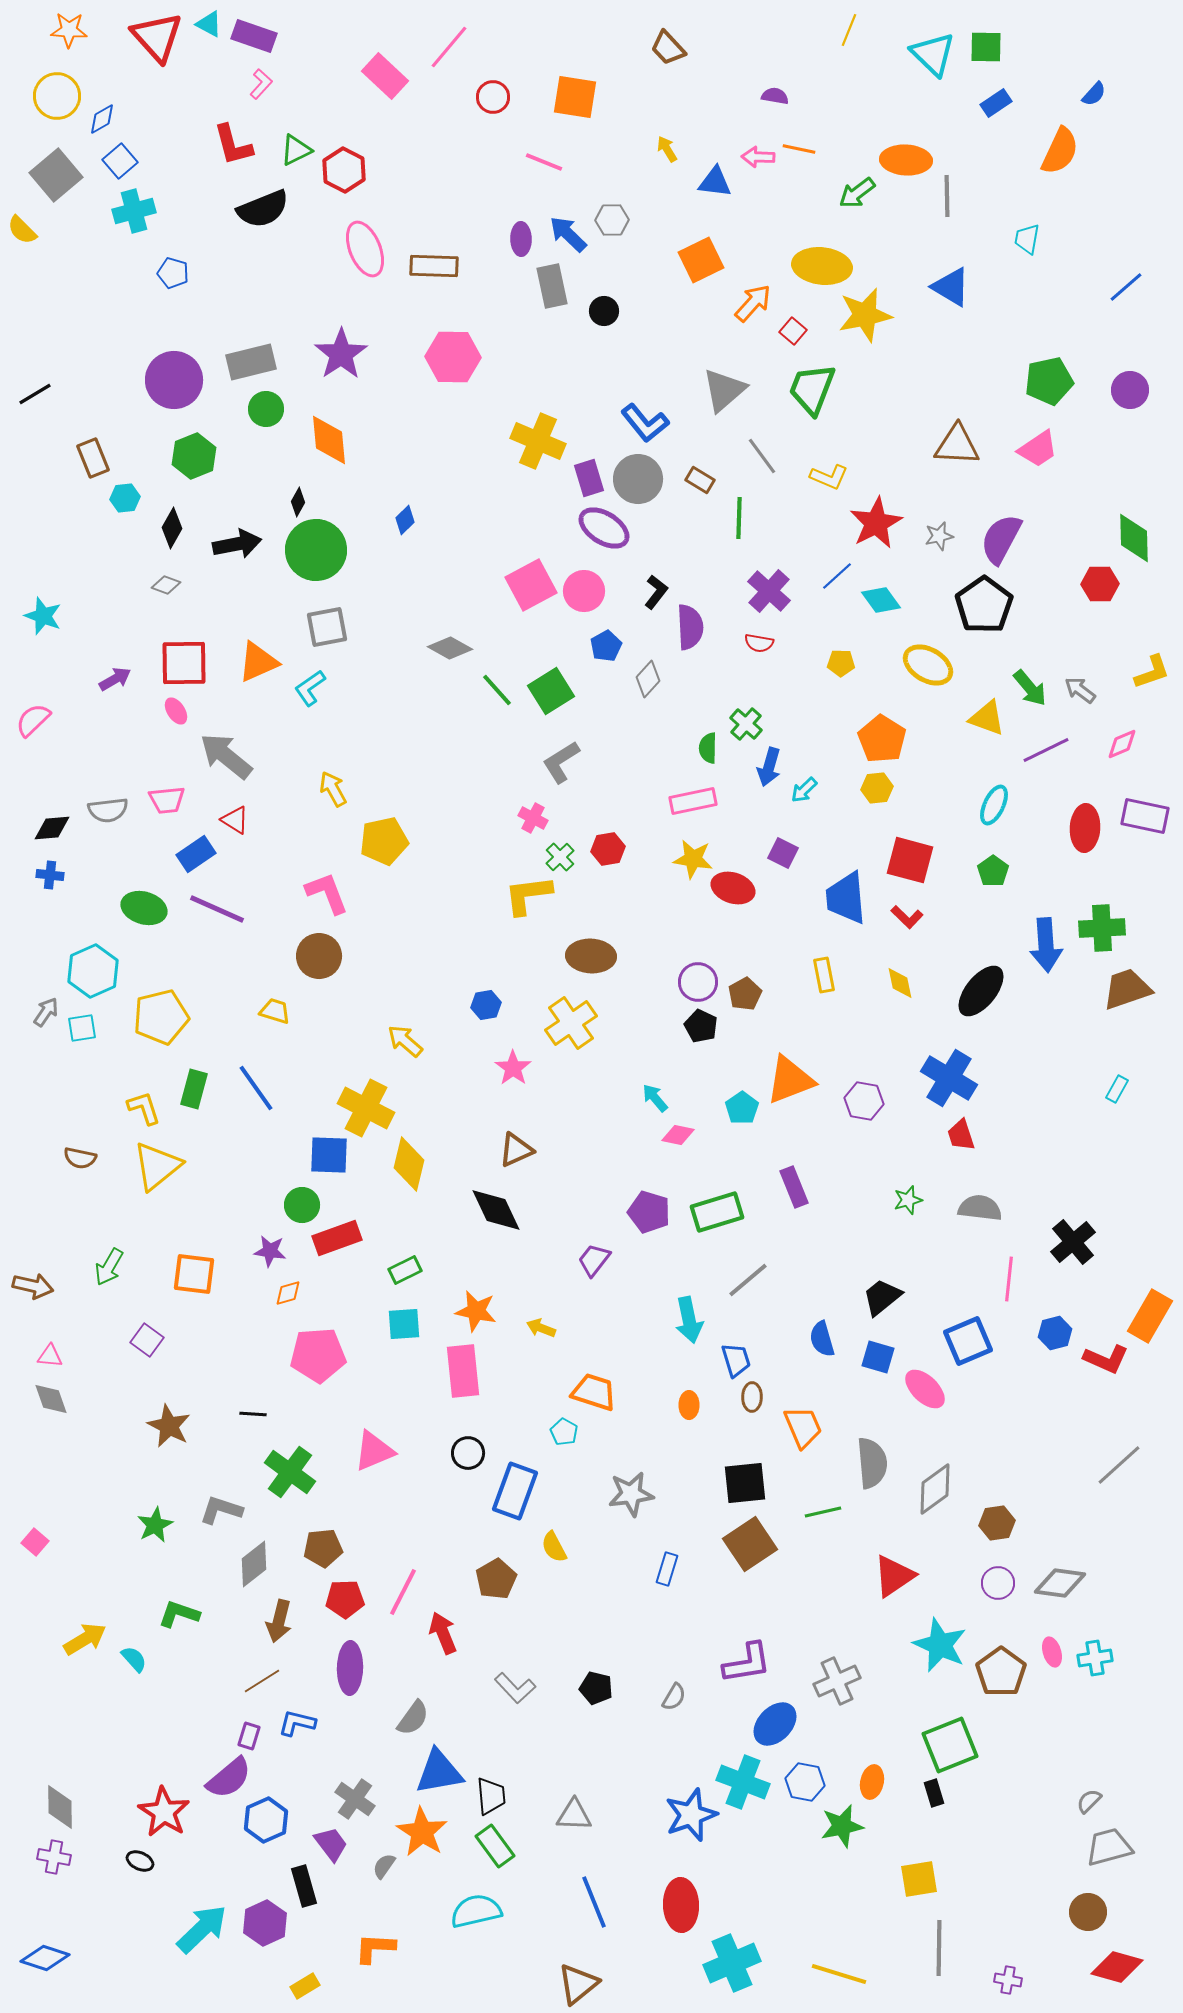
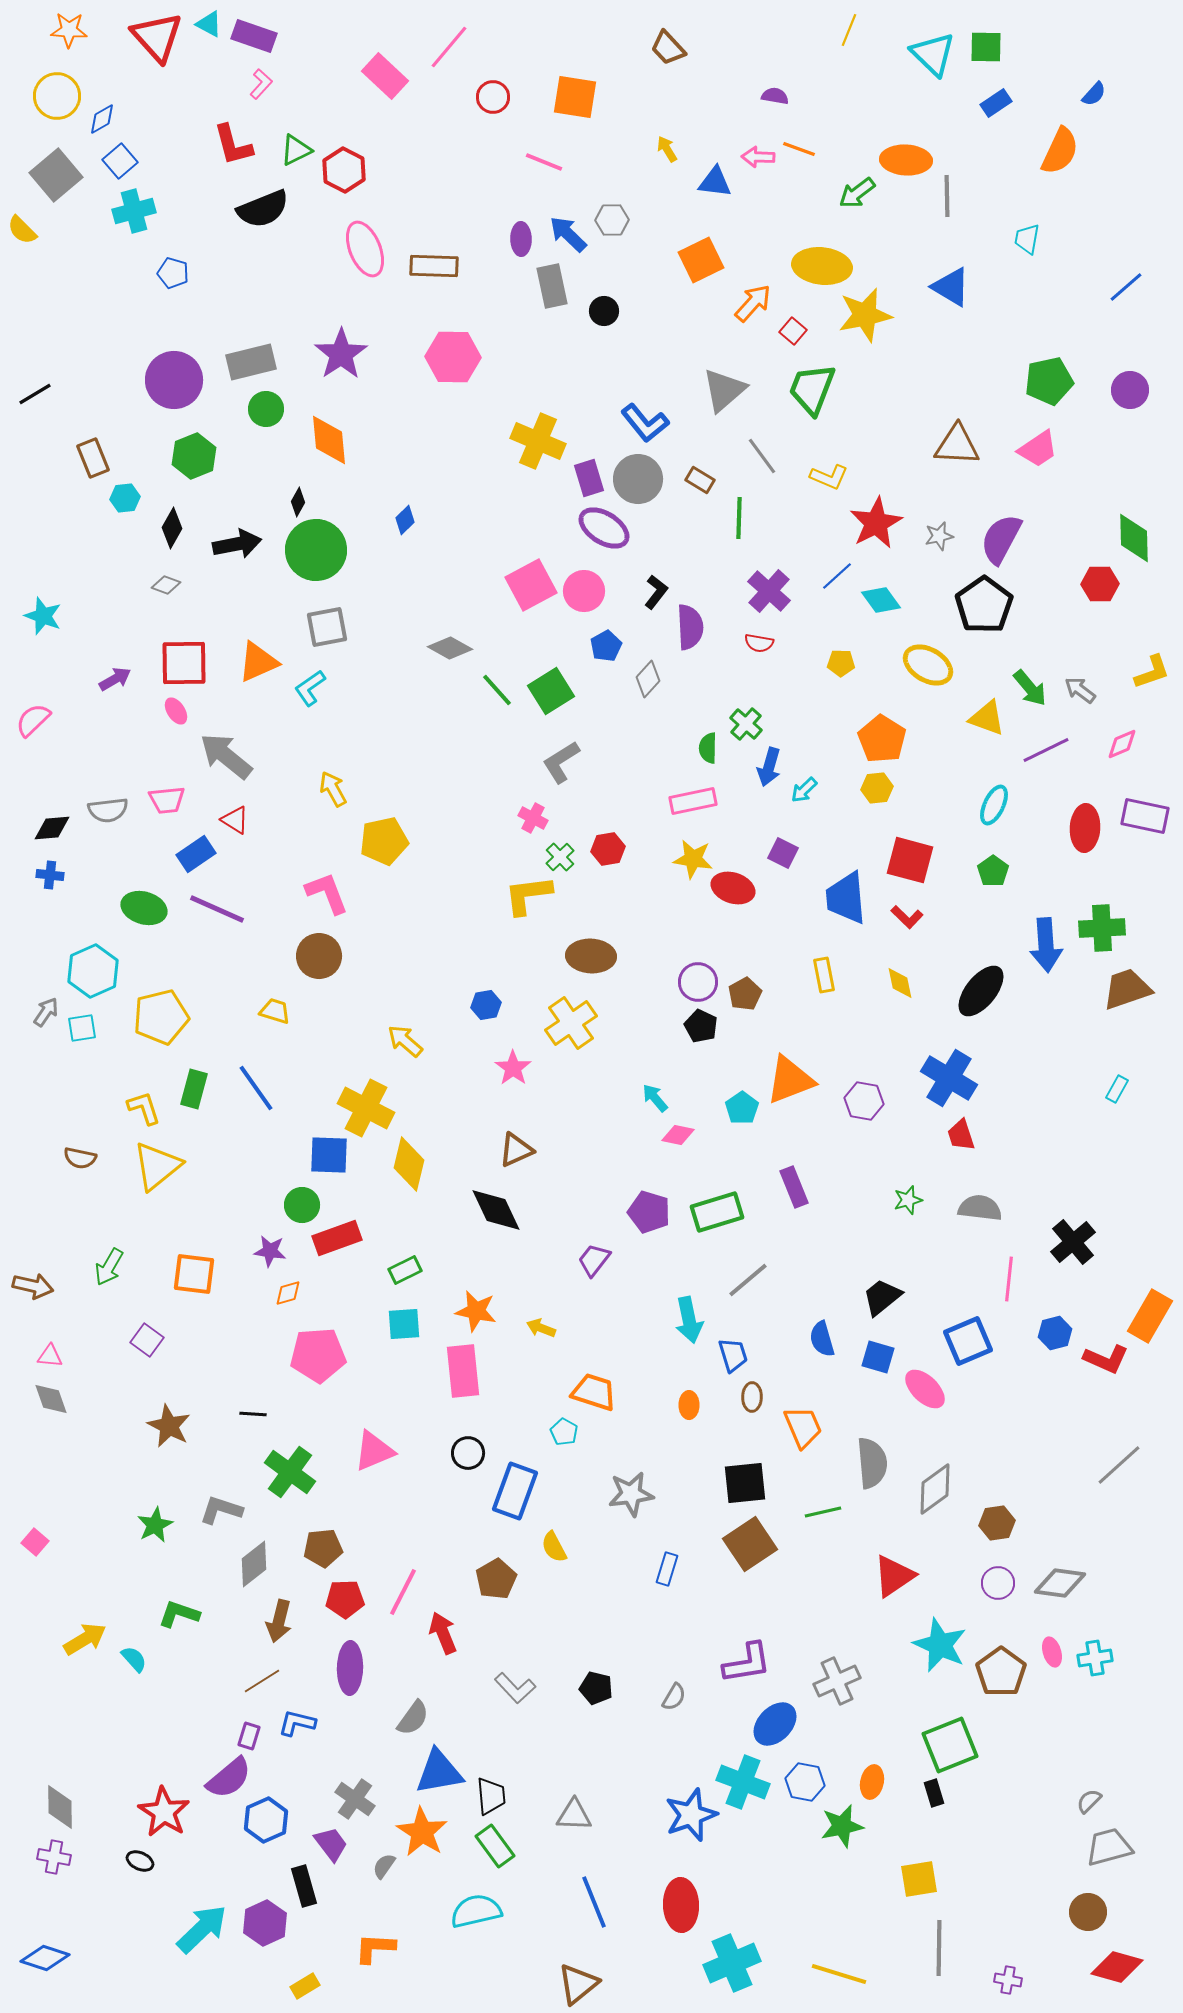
orange line at (799, 149): rotated 8 degrees clockwise
blue trapezoid at (736, 1360): moved 3 px left, 5 px up
